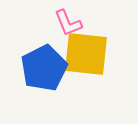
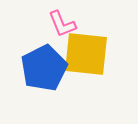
pink L-shape: moved 6 px left, 1 px down
